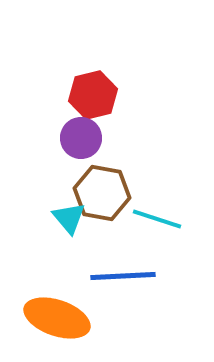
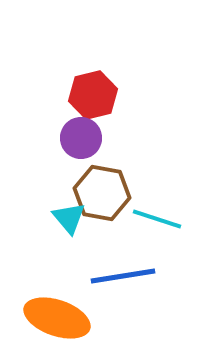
blue line: rotated 6 degrees counterclockwise
